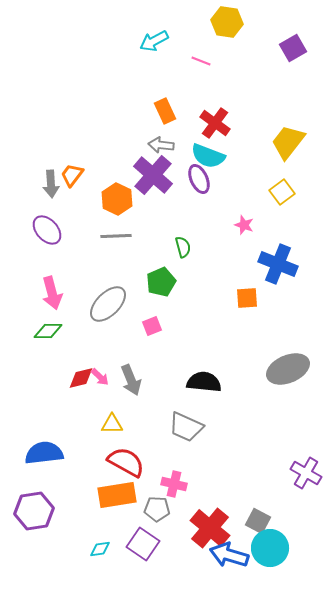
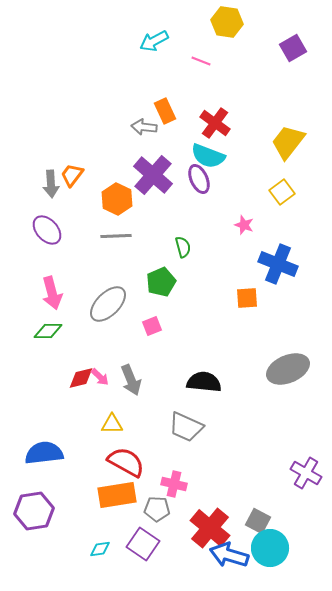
gray arrow at (161, 145): moved 17 px left, 18 px up
